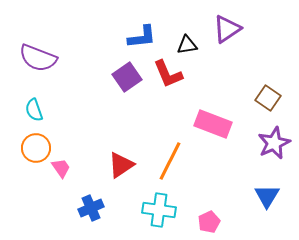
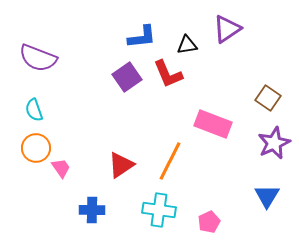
blue cross: moved 1 px right, 2 px down; rotated 25 degrees clockwise
